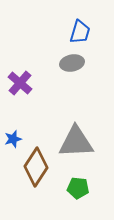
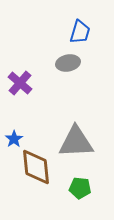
gray ellipse: moved 4 px left
blue star: moved 1 px right; rotated 18 degrees counterclockwise
brown diamond: rotated 39 degrees counterclockwise
green pentagon: moved 2 px right
